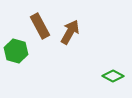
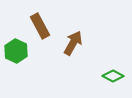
brown arrow: moved 3 px right, 11 px down
green hexagon: rotated 10 degrees clockwise
